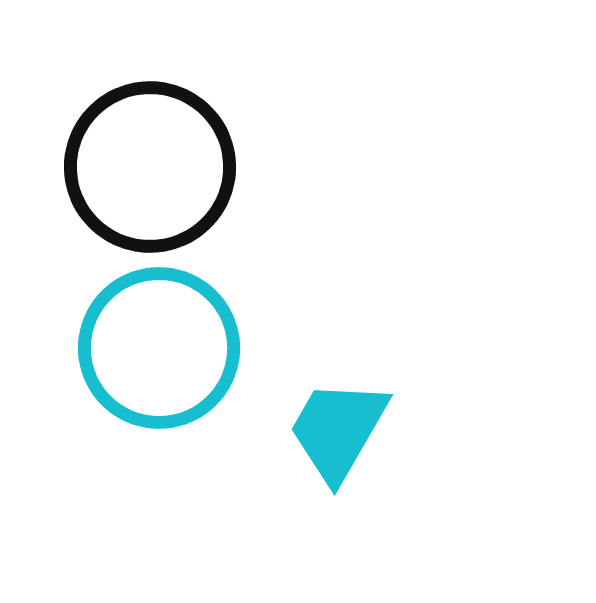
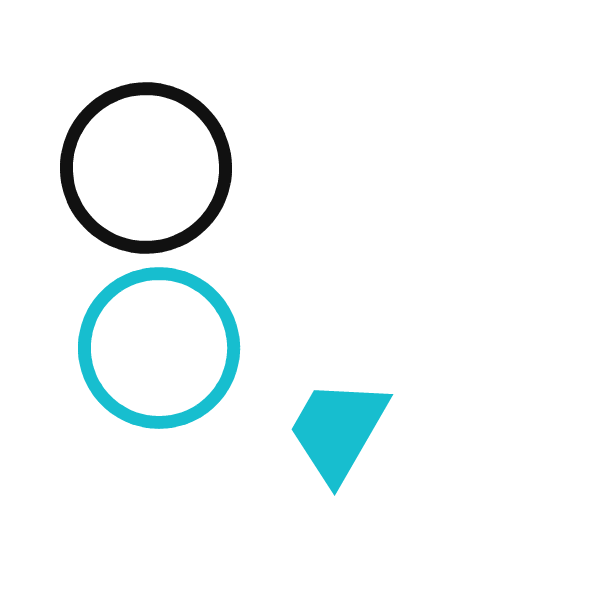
black circle: moved 4 px left, 1 px down
